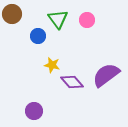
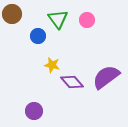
purple semicircle: moved 2 px down
